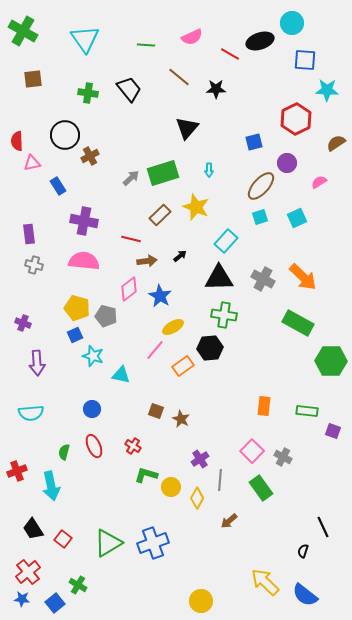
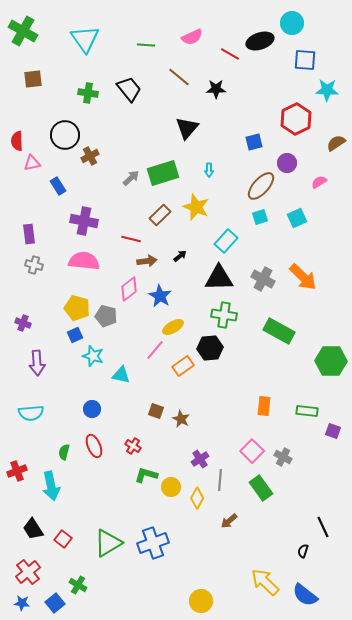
green rectangle at (298, 323): moved 19 px left, 8 px down
blue star at (22, 599): moved 4 px down
